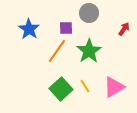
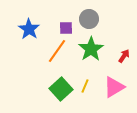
gray circle: moved 6 px down
red arrow: moved 27 px down
green star: moved 2 px right, 2 px up
yellow line: rotated 56 degrees clockwise
